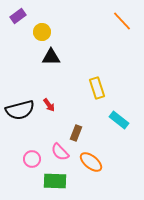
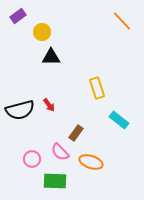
brown rectangle: rotated 14 degrees clockwise
orange ellipse: rotated 20 degrees counterclockwise
